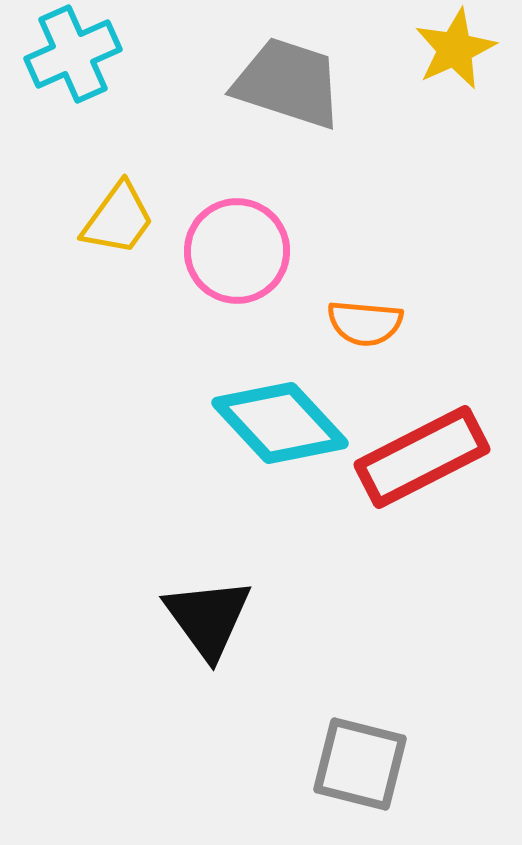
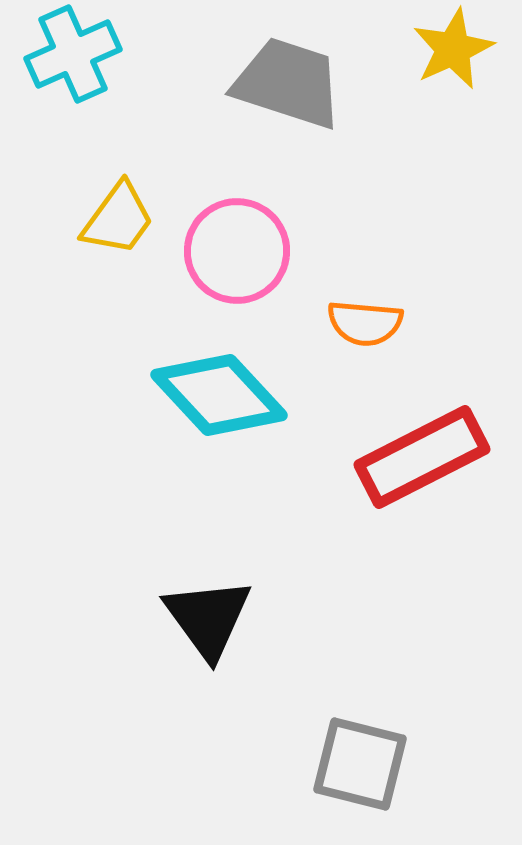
yellow star: moved 2 px left
cyan diamond: moved 61 px left, 28 px up
